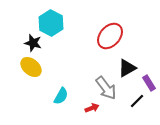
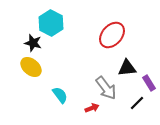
red ellipse: moved 2 px right, 1 px up
black triangle: rotated 24 degrees clockwise
cyan semicircle: moved 1 px left, 1 px up; rotated 66 degrees counterclockwise
black line: moved 2 px down
